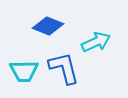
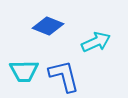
blue L-shape: moved 8 px down
